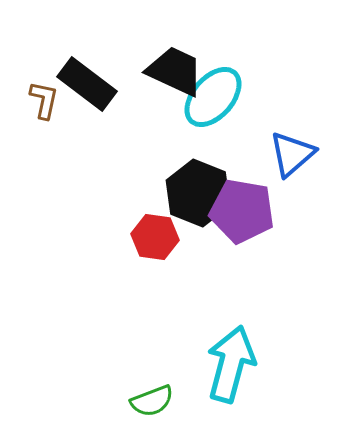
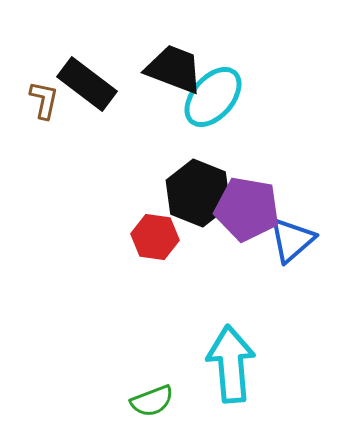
black trapezoid: moved 1 px left, 2 px up; rotated 4 degrees counterclockwise
blue triangle: moved 86 px down
purple pentagon: moved 5 px right, 2 px up
cyan arrow: rotated 20 degrees counterclockwise
